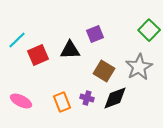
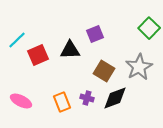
green square: moved 2 px up
